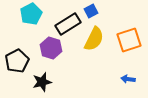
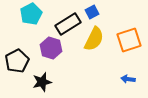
blue square: moved 1 px right, 1 px down
